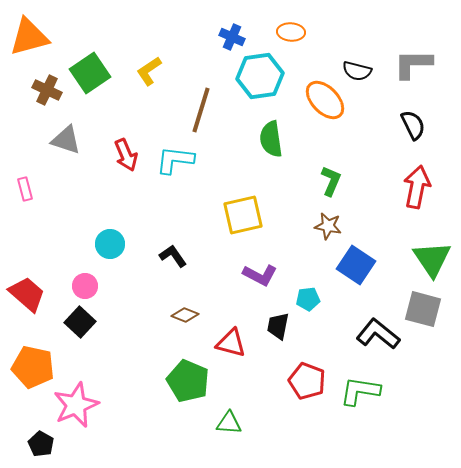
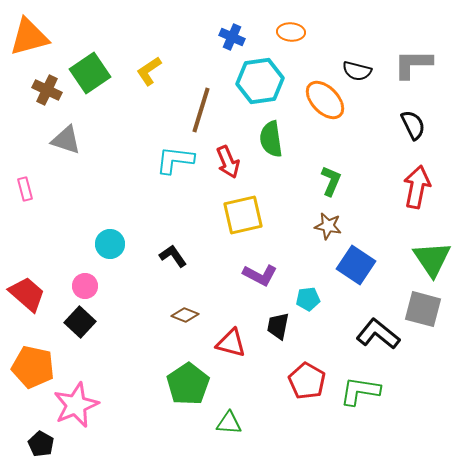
cyan hexagon at (260, 76): moved 5 px down
red arrow at (126, 155): moved 102 px right, 7 px down
green pentagon at (188, 381): moved 3 px down; rotated 15 degrees clockwise
red pentagon at (307, 381): rotated 9 degrees clockwise
